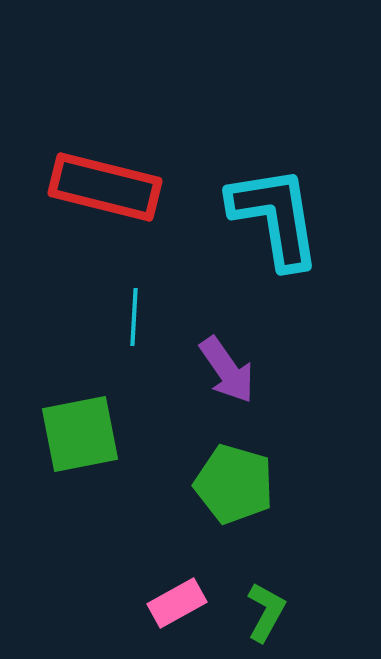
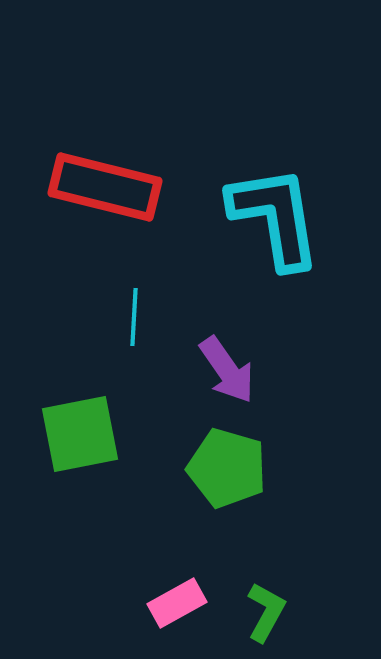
green pentagon: moved 7 px left, 16 px up
